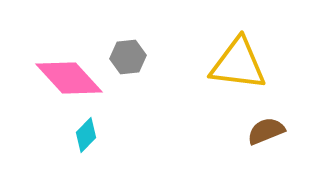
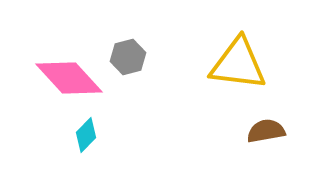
gray hexagon: rotated 8 degrees counterclockwise
brown semicircle: rotated 12 degrees clockwise
